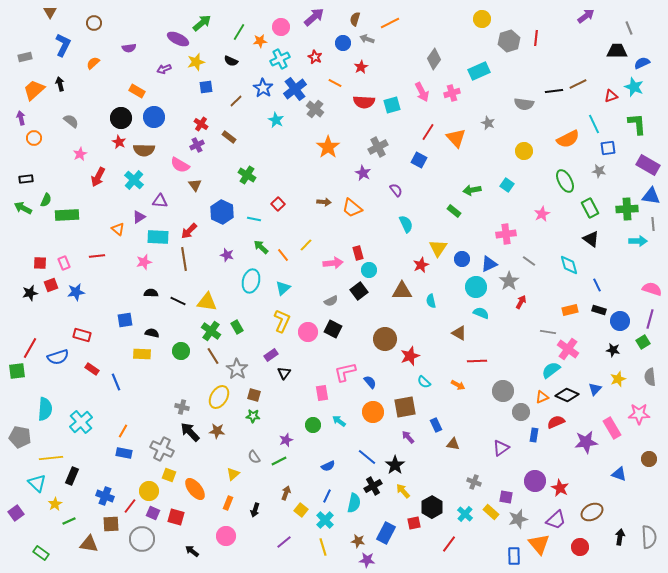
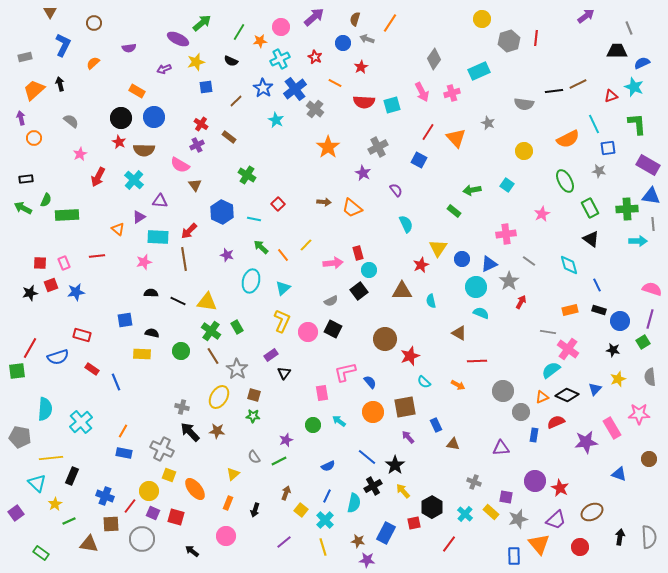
orange line at (390, 23): rotated 30 degrees counterclockwise
purple triangle at (501, 448): rotated 30 degrees clockwise
